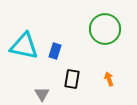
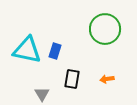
cyan triangle: moved 3 px right, 4 px down
orange arrow: moved 2 px left; rotated 80 degrees counterclockwise
